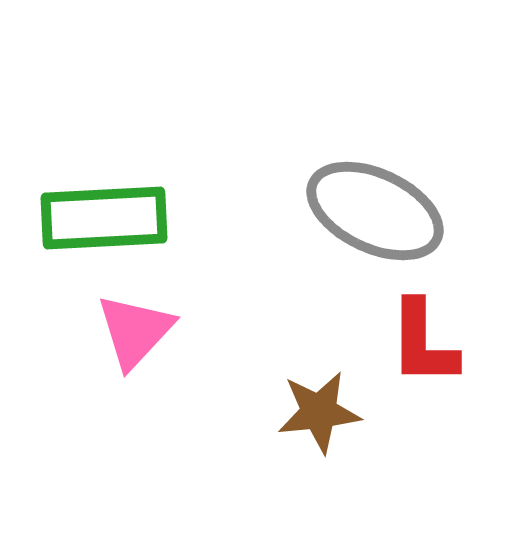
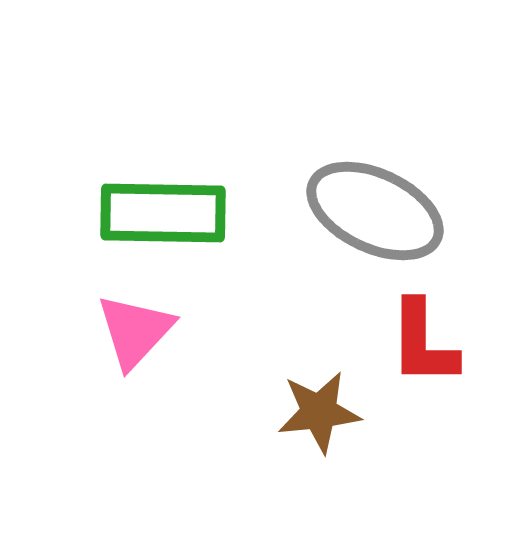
green rectangle: moved 59 px right, 5 px up; rotated 4 degrees clockwise
